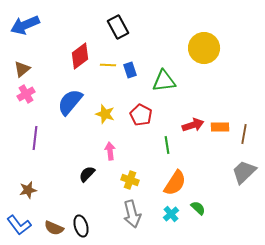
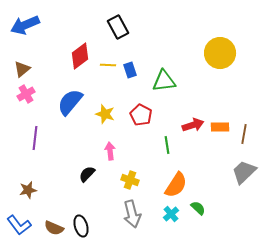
yellow circle: moved 16 px right, 5 px down
orange semicircle: moved 1 px right, 2 px down
